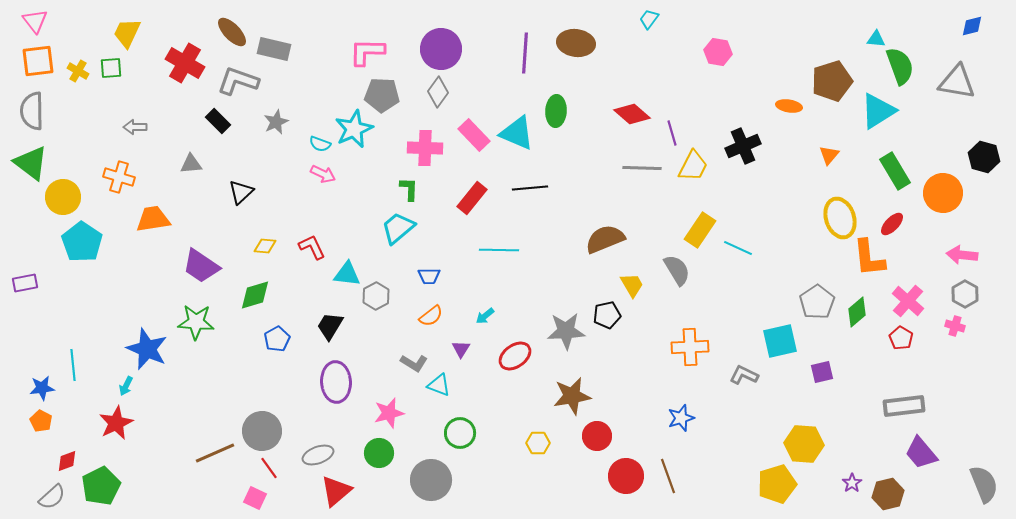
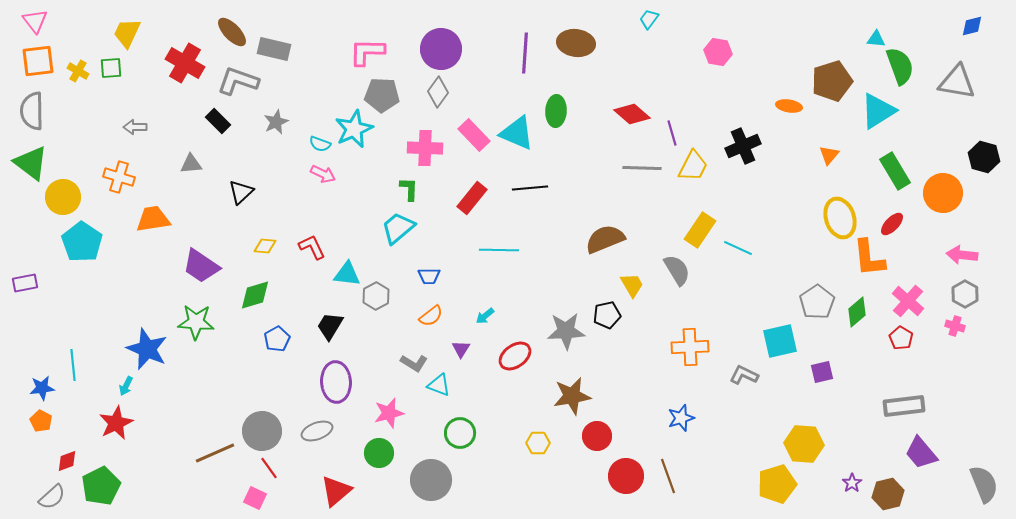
gray ellipse at (318, 455): moved 1 px left, 24 px up
